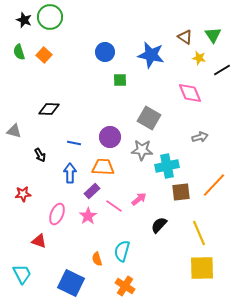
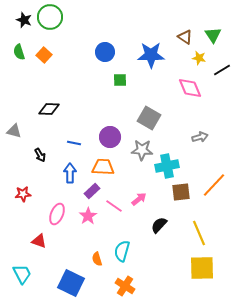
blue star: rotated 12 degrees counterclockwise
pink diamond: moved 5 px up
